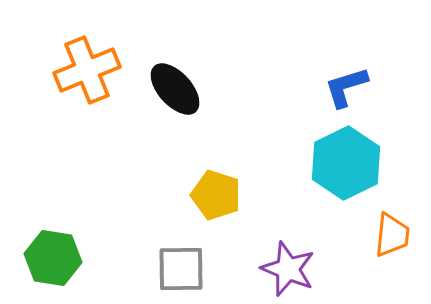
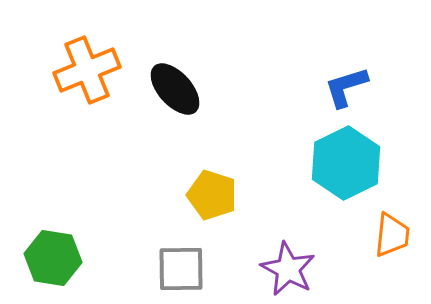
yellow pentagon: moved 4 px left
purple star: rotated 6 degrees clockwise
